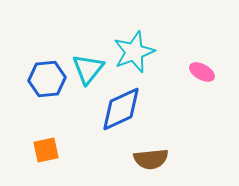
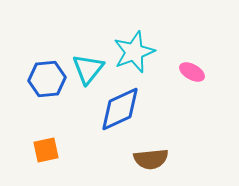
pink ellipse: moved 10 px left
blue diamond: moved 1 px left
